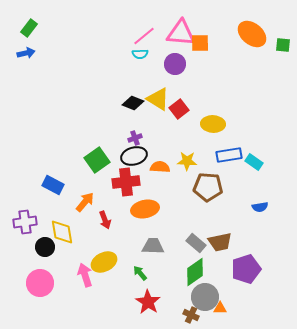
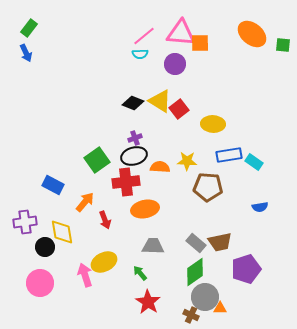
blue arrow at (26, 53): rotated 78 degrees clockwise
yellow triangle at (158, 99): moved 2 px right, 2 px down
